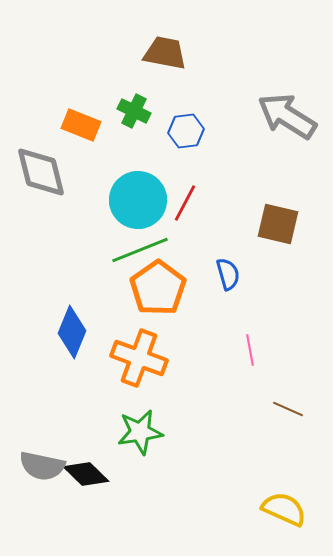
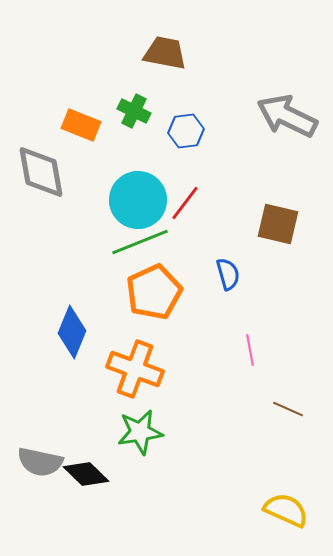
gray arrow: rotated 6 degrees counterclockwise
gray diamond: rotated 4 degrees clockwise
red line: rotated 9 degrees clockwise
green line: moved 8 px up
orange pentagon: moved 4 px left, 4 px down; rotated 10 degrees clockwise
orange cross: moved 4 px left, 11 px down
gray semicircle: moved 2 px left, 4 px up
yellow semicircle: moved 2 px right, 1 px down
